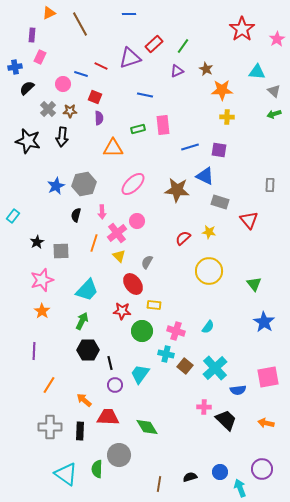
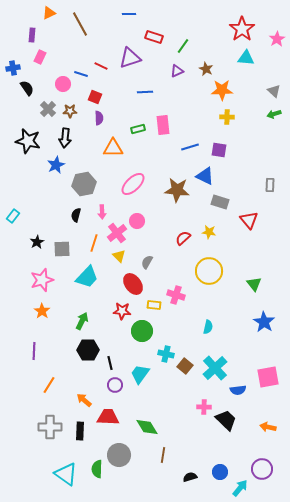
red rectangle at (154, 44): moved 7 px up; rotated 60 degrees clockwise
blue cross at (15, 67): moved 2 px left, 1 px down
cyan triangle at (257, 72): moved 11 px left, 14 px up
black semicircle at (27, 88): rotated 98 degrees clockwise
blue line at (145, 95): moved 3 px up; rotated 14 degrees counterclockwise
black arrow at (62, 137): moved 3 px right, 1 px down
blue star at (56, 186): moved 21 px up
gray square at (61, 251): moved 1 px right, 2 px up
cyan trapezoid at (87, 290): moved 13 px up
cyan semicircle at (208, 327): rotated 24 degrees counterclockwise
pink cross at (176, 331): moved 36 px up
orange arrow at (266, 423): moved 2 px right, 4 px down
brown line at (159, 484): moved 4 px right, 29 px up
cyan arrow at (240, 488): rotated 60 degrees clockwise
